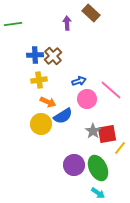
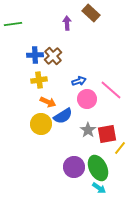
gray star: moved 5 px left, 1 px up
purple circle: moved 2 px down
cyan arrow: moved 1 px right, 5 px up
